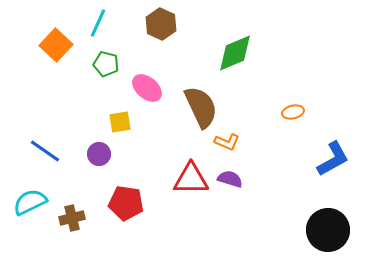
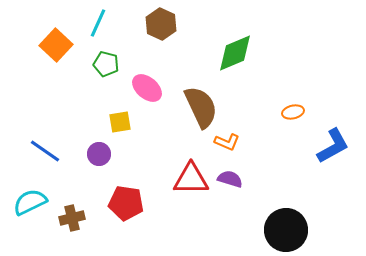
blue L-shape: moved 13 px up
black circle: moved 42 px left
